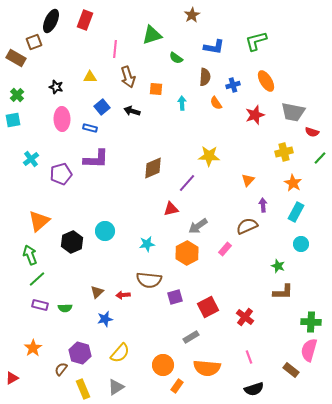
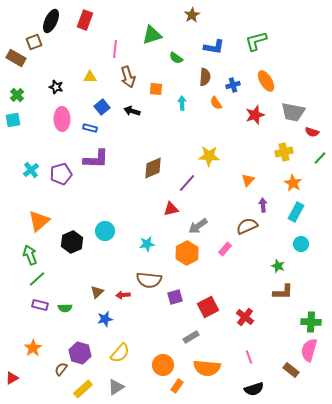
cyan cross at (31, 159): moved 11 px down
yellow rectangle at (83, 389): rotated 72 degrees clockwise
